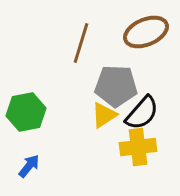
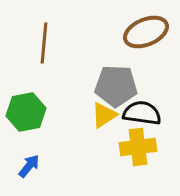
brown line: moved 37 px left; rotated 12 degrees counterclockwise
black semicircle: rotated 123 degrees counterclockwise
